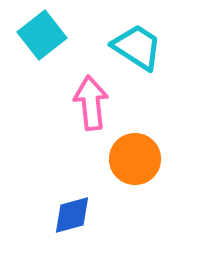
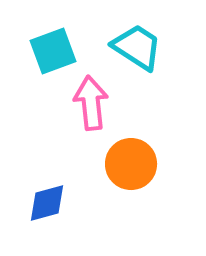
cyan square: moved 11 px right, 16 px down; rotated 18 degrees clockwise
orange circle: moved 4 px left, 5 px down
blue diamond: moved 25 px left, 12 px up
